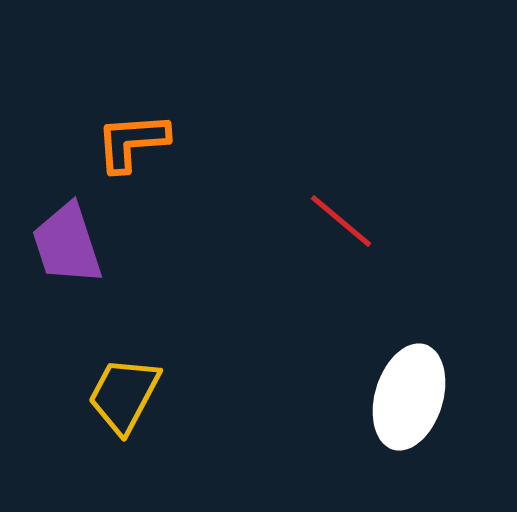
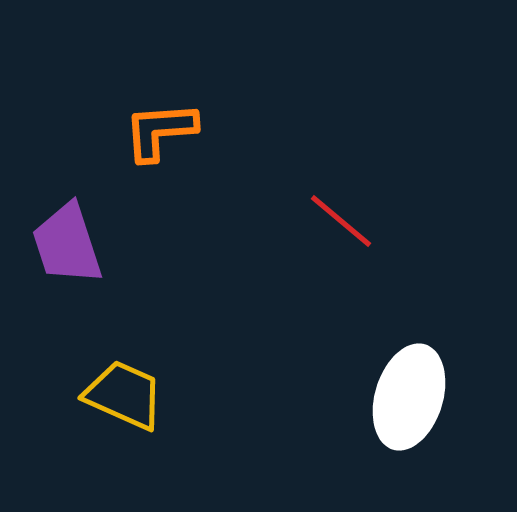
orange L-shape: moved 28 px right, 11 px up
yellow trapezoid: rotated 86 degrees clockwise
